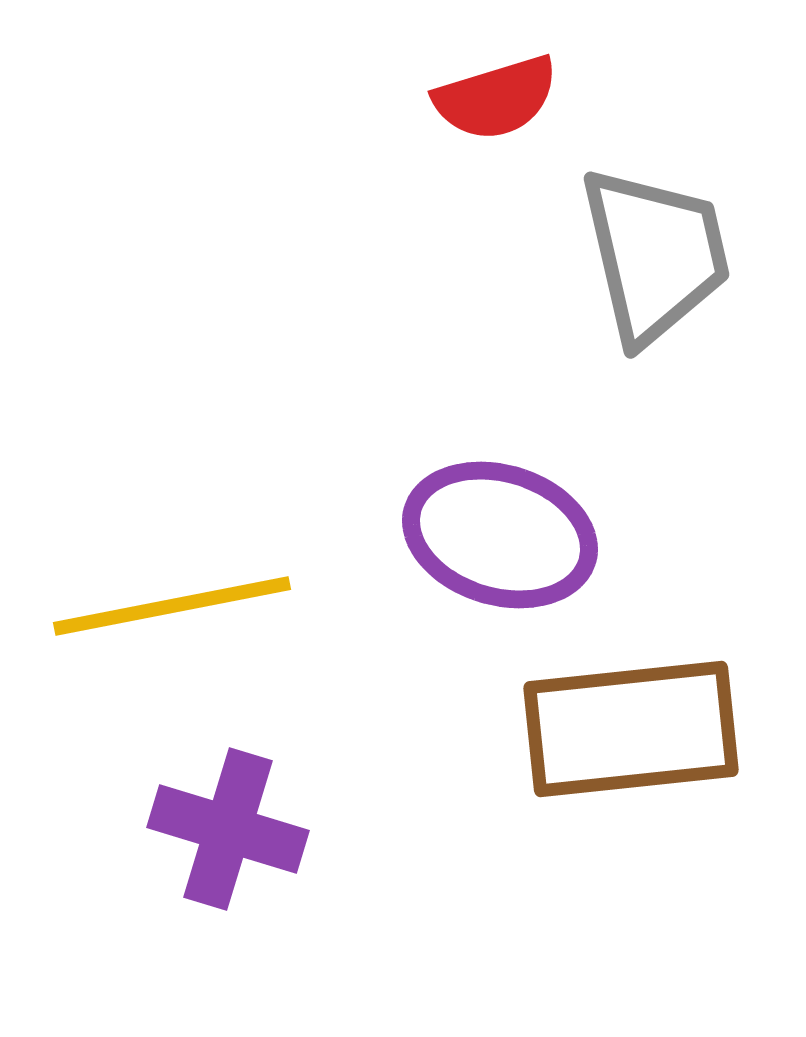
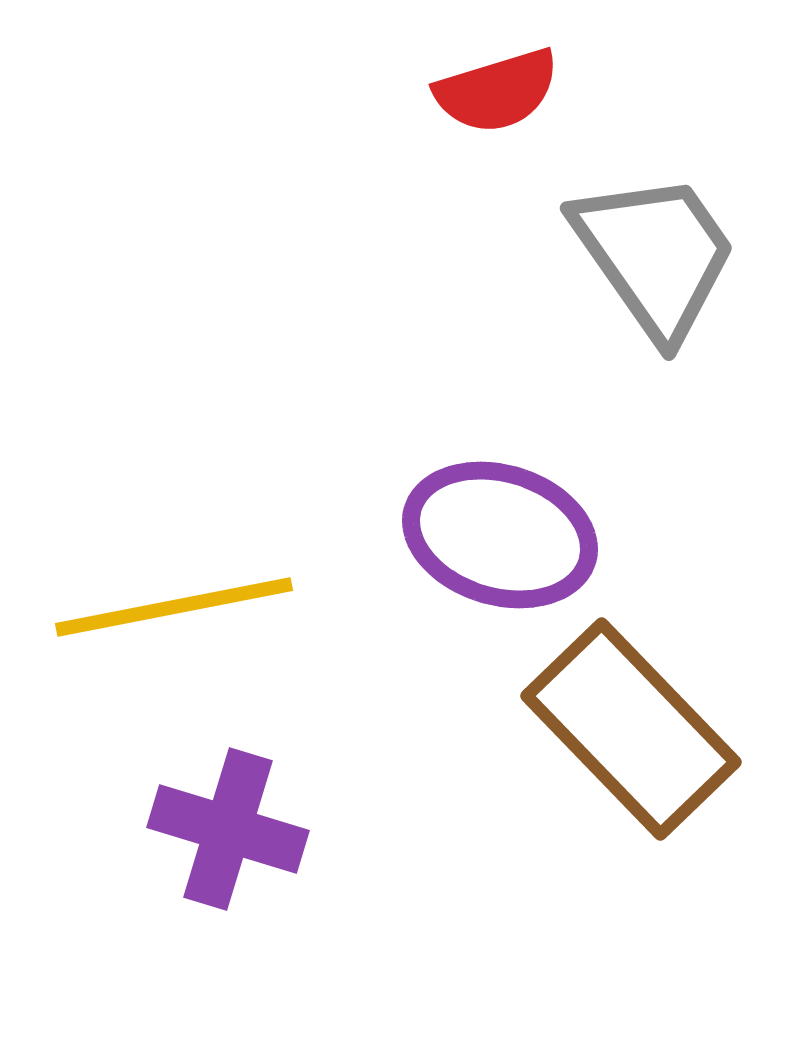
red semicircle: moved 1 px right, 7 px up
gray trapezoid: rotated 22 degrees counterclockwise
yellow line: moved 2 px right, 1 px down
brown rectangle: rotated 52 degrees clockwise
